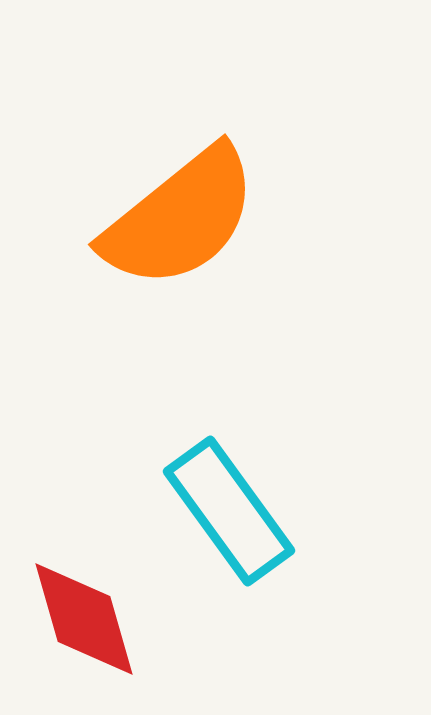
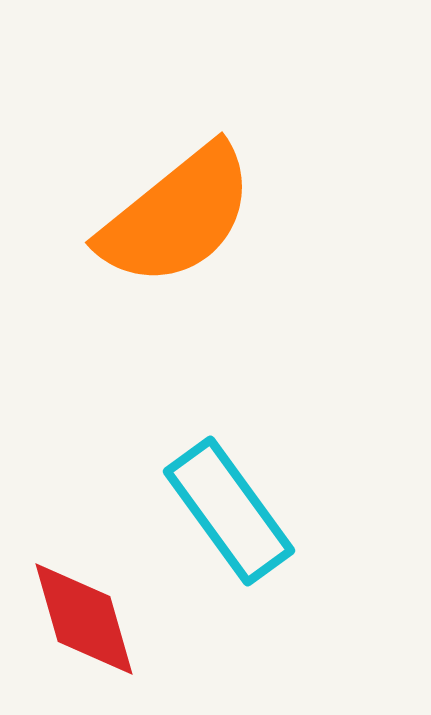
orange semicircle: moved 3 px left, 2 px up
